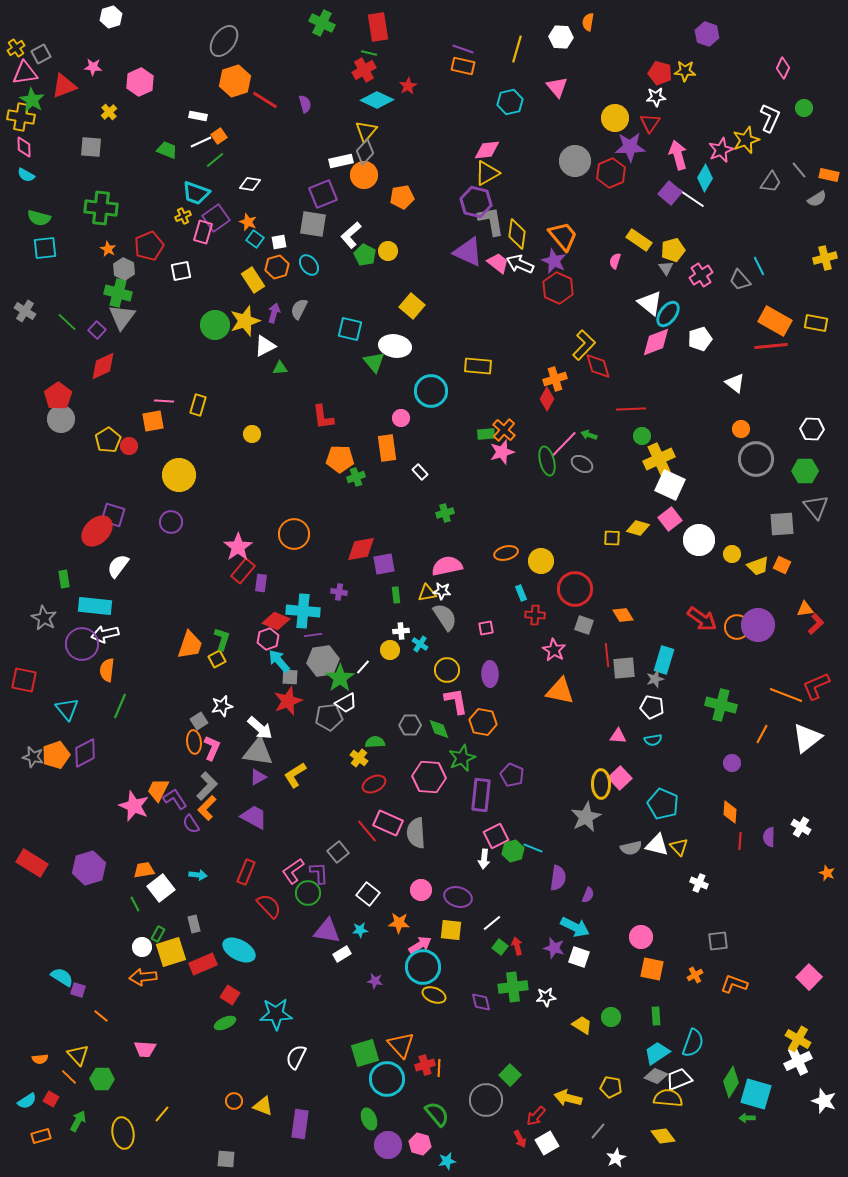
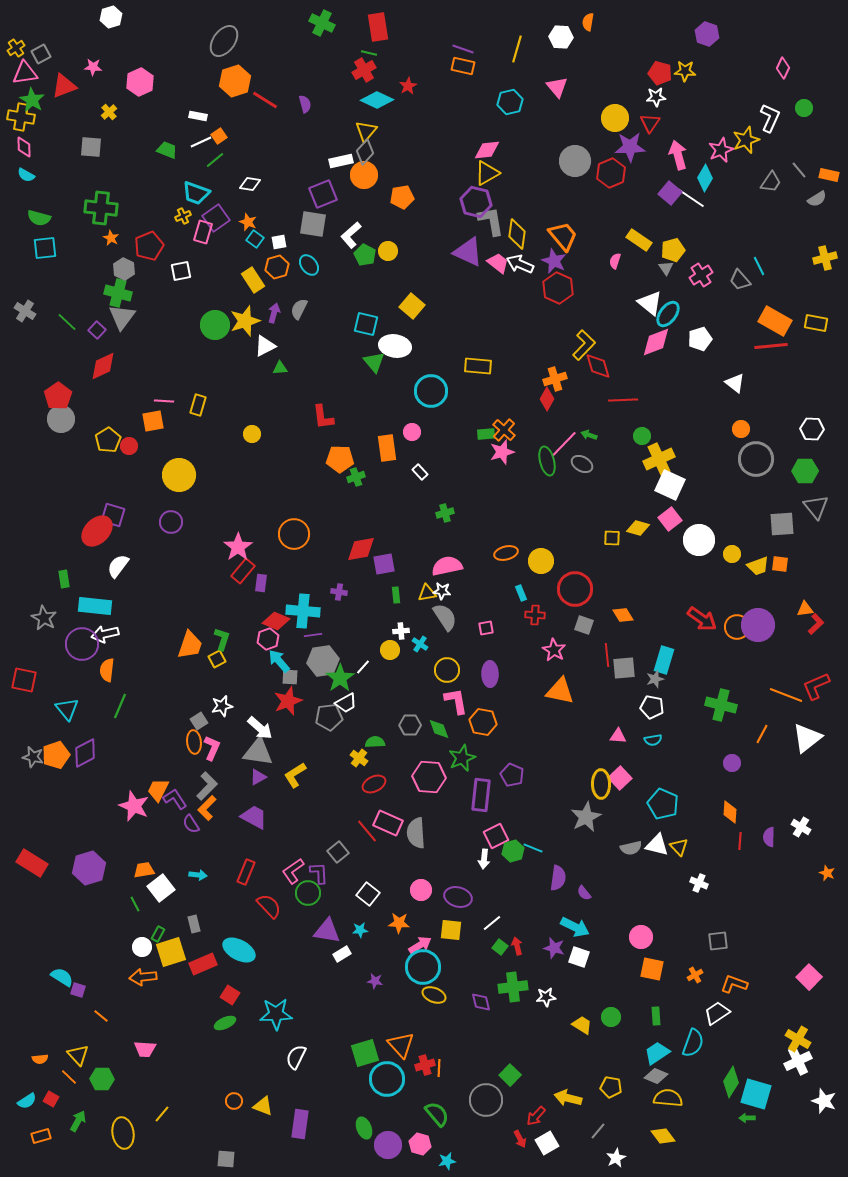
orange star at (108, 249): moved 3 px right, 11 px up
cyan square at (350, 329): moved 16 px right, 5 px up
red line at (631, 409): moved 8 px left, 9 px up
pink circle at (401, 418): moved 11 px right, 14 px down
orange square at (782, 565): moved 2 px left, 1 px up; rotated 18 degrees counterclockwise
purple semicircle at (588, 895): moved 4 px left, 2 px up; rotated 119 degrees clockwise
white trapezoid at (679, 1079): moved 38 px right, 66 px up; rotated 12 degrees counterclockwise
green ellipse at (369, 1119): moved 5 px left, 9 px down
